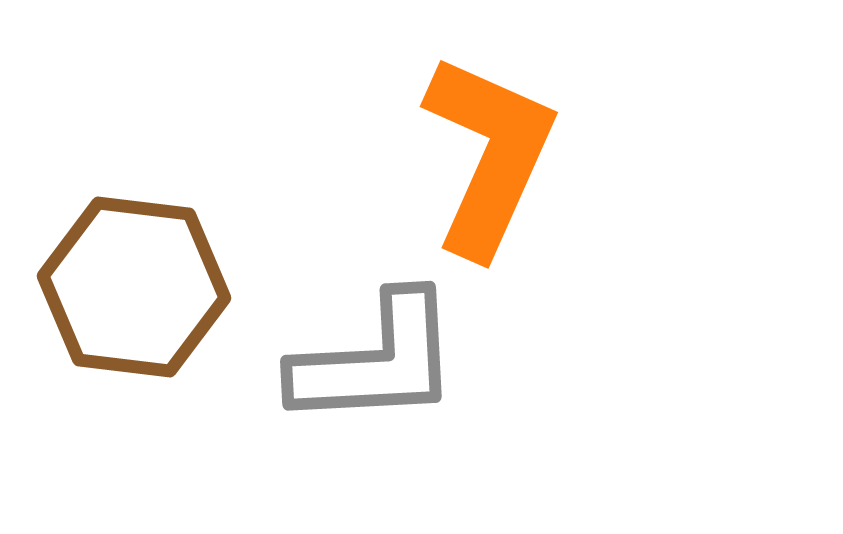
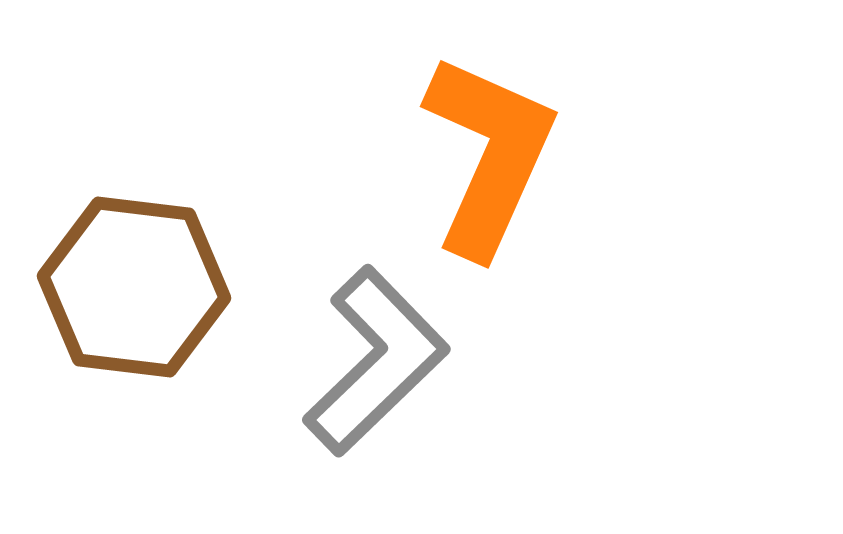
gray L-shape: rotated 41 degrees counterclockwise
